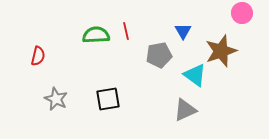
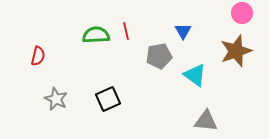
brown star: moved 15 px right
gray pentagon: moved 1 px down
black square: rotated 15 degrees counterclockwise
gray triangle: moved 21 px right, 11 px down; rotated 30 degrees clockwise
